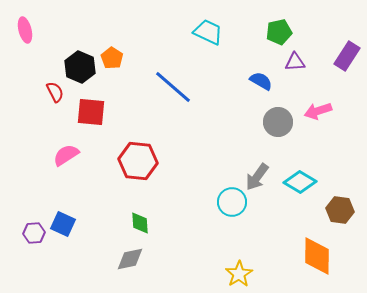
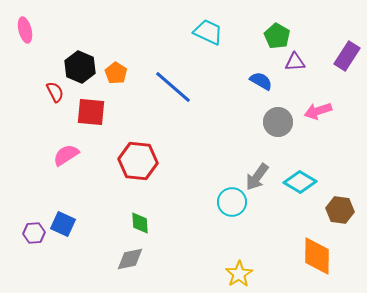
green pentagon: moved 2 px left, 4 px down; rotated 30 degrees counterclockwise
orange pentagon: moved 4 px right, 15 px down
